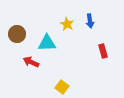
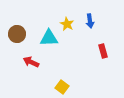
cyan triangle: moved 2 px right, 5 px up
